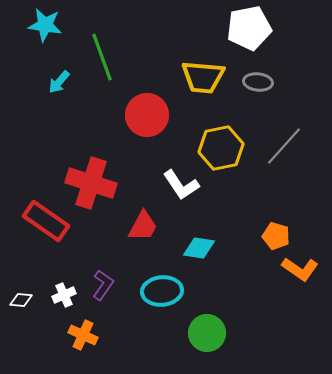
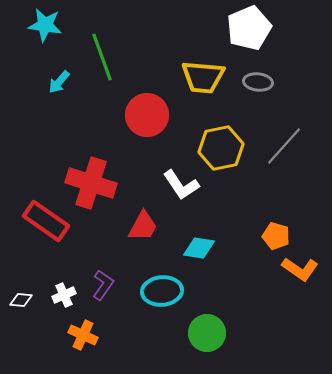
white pentagon: rotated 12 degrees counterclockwise
